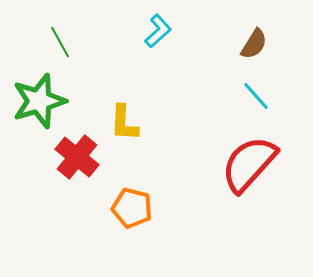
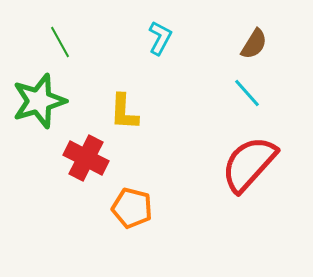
cyan L-shape: moved 2 px right, 7 px down; rotated 20 degrees counterclockwise
cyan line: moved 9 px left, 3 px up
yellow L-shape: moved 11 px up
red cross: moved 9 px right, 1 px down; rotated 12 degrees counterclockwise
